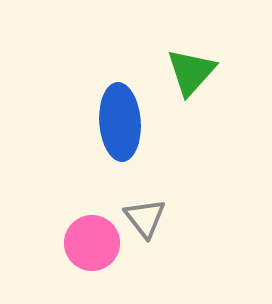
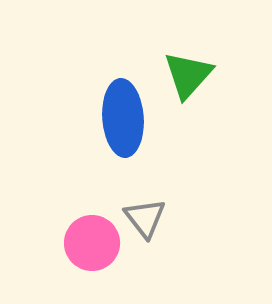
green triangle: moved 3 px left, 3 px down
blue ellipse: moved 3 px right, 4 px up
